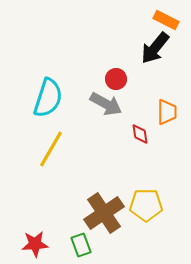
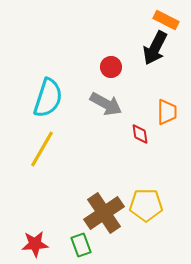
black arrow: rotated 12 degrees counterclockwise
red circle: moved 5 px left, 12 px up
yellow line: moved 9 px left
